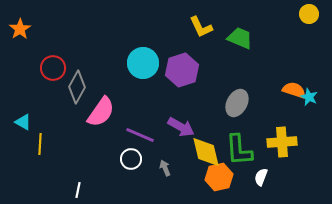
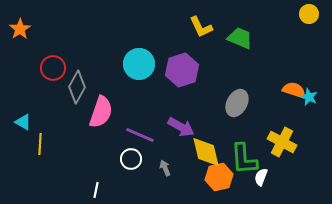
cyan circle: moved 4 px left, 1 px down
pink semicircle: rotated 16 degrees counterclockwise
yellow cross: rotated 32 degrees clockwise
green L-shape: moved 5 px right, 9 px down
white line: moved 18 px right
